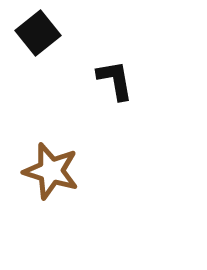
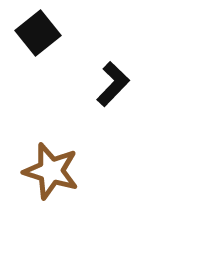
black L-shape: moved 2 px left, 4 px down; rotated 54 degrees clockwise
